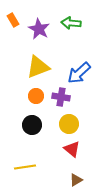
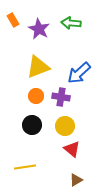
yellow circle: moved 4 px left, 2 px down
